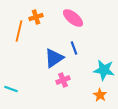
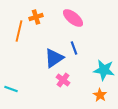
pink cross: rotated 32 degrees counterclockwise
